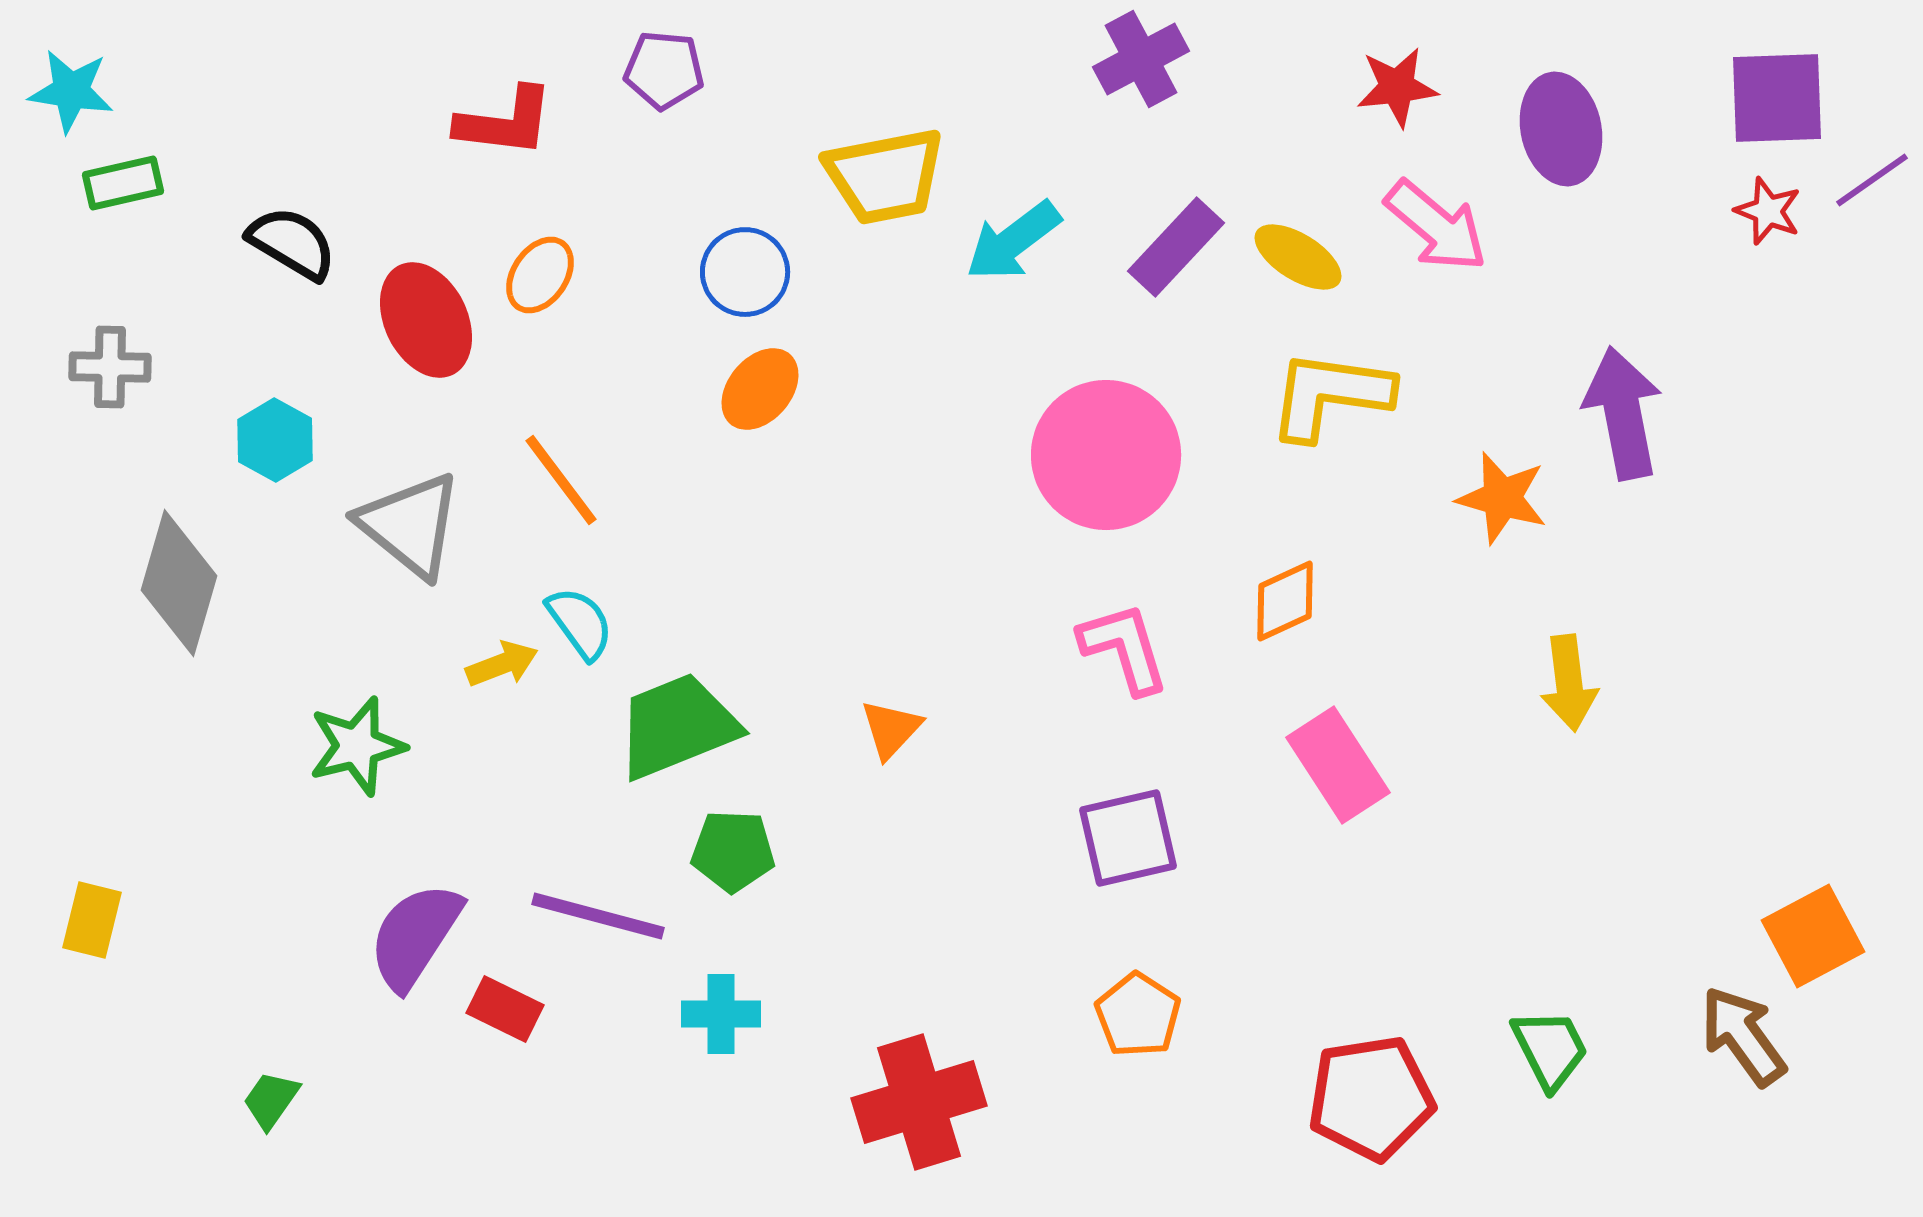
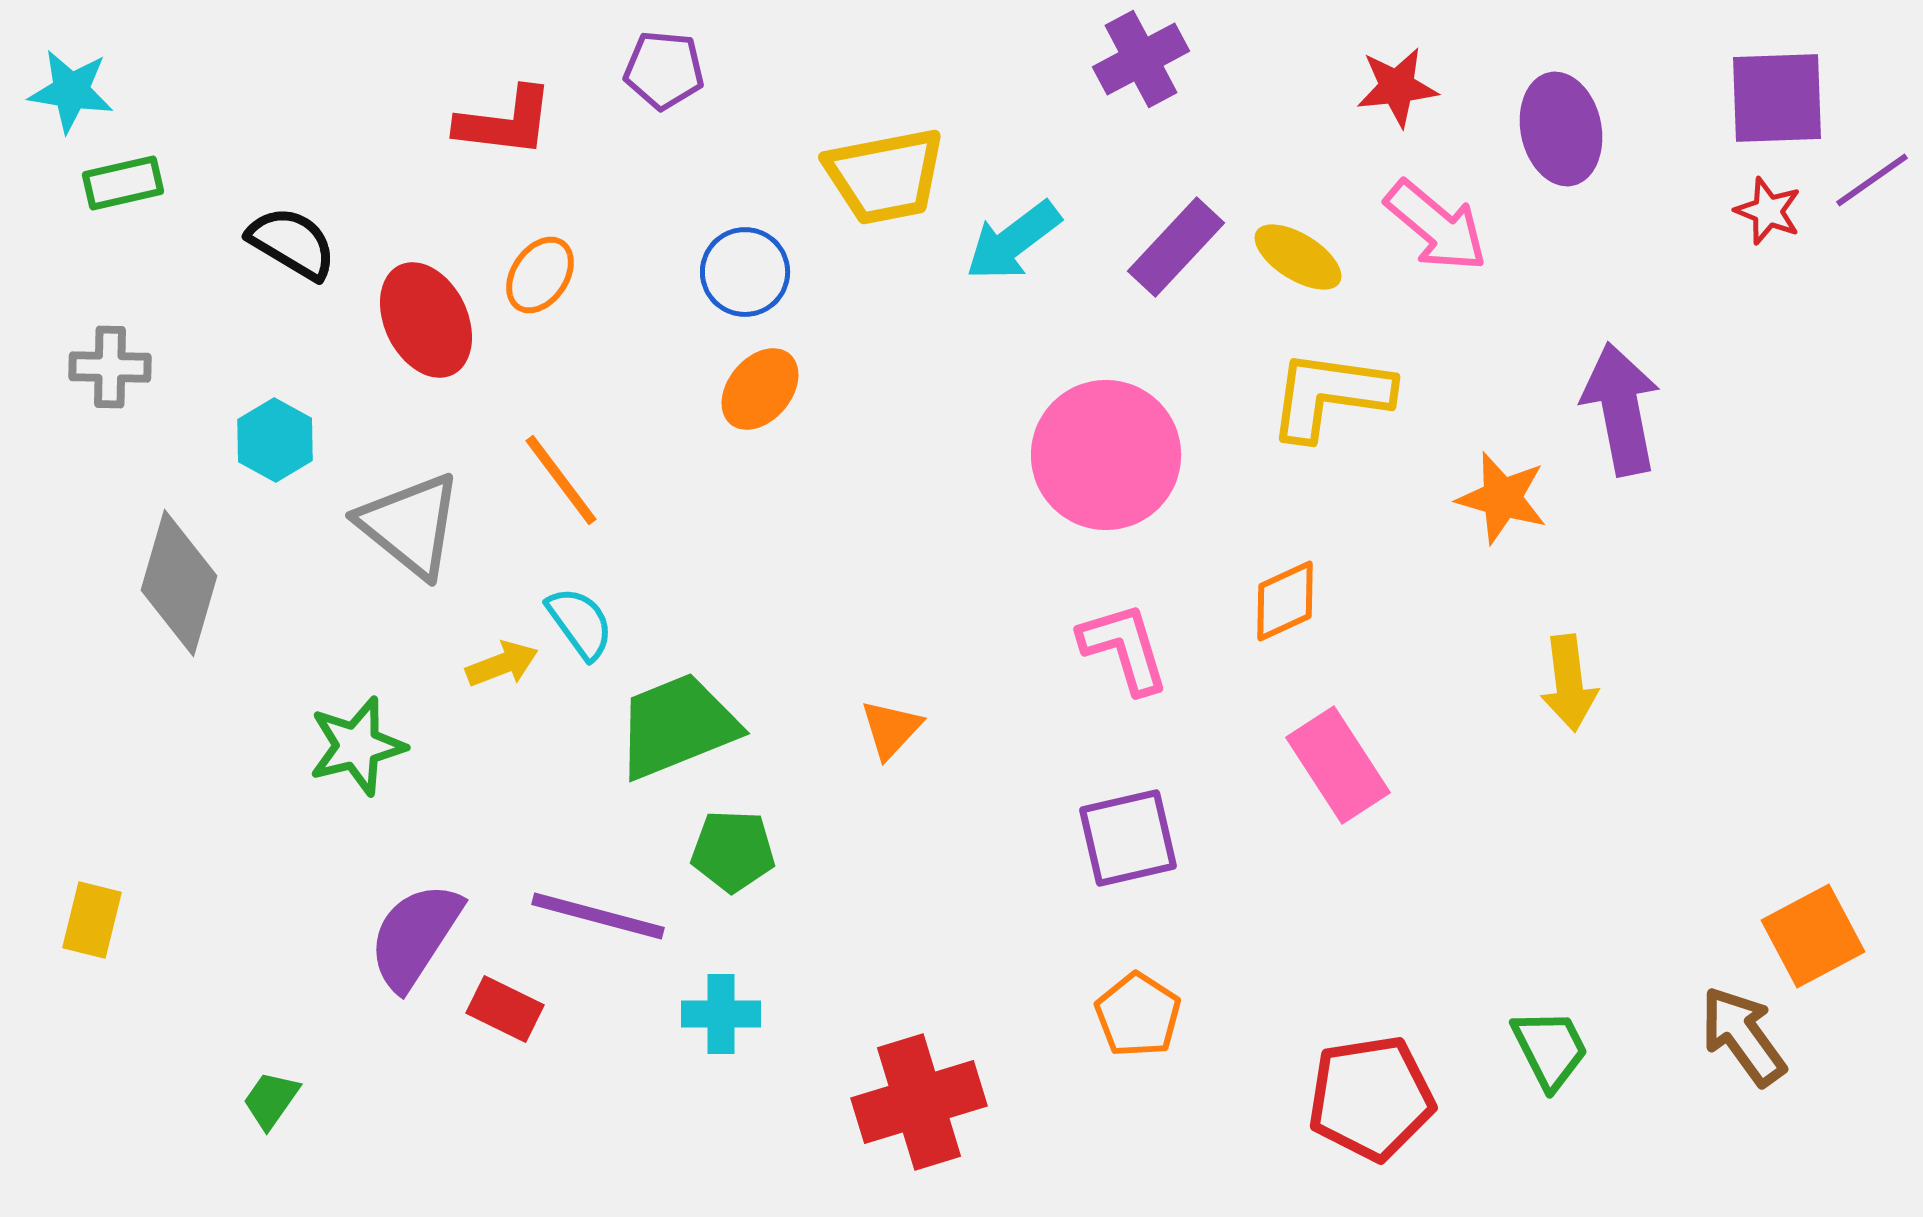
purple arrow at (1623, 413): moved 2 px left, 4 px up
